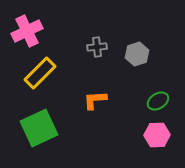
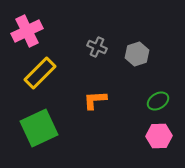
gray cross: rotated 30 degrees clockwise
pink hexagon: moved 2 px right, 1 px down
